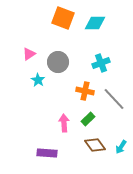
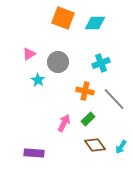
pink arrow: rotated 30 degrees clockwise
purple rectangle: moved 13 px left
